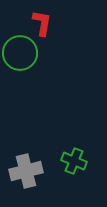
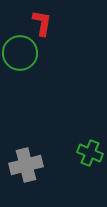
green cross: moved 16 px right, 8 px up
gray cross: moved 6 px up
